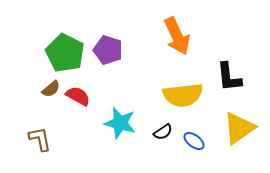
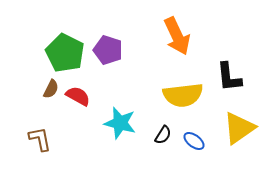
brown semicircle: rotated 24 degrees counterclockwise
black semicircle: moved 3 px down; rotated 24 degrees counterclockwise
